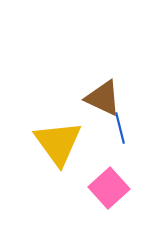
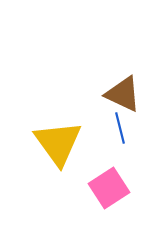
brown triangle: moved 20 px right, 4 px up
pink square: rotated 9 degrees clockwise
